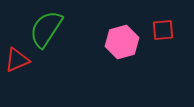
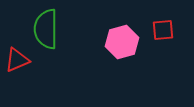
green semicircle: rotated 33 degrees counterclockwise
